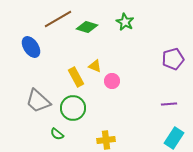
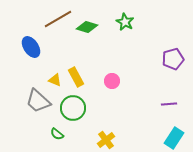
yellow triangle: moved 40 px left, 14 px down
yellow cross: rotated 30 degrees counterclockwise
